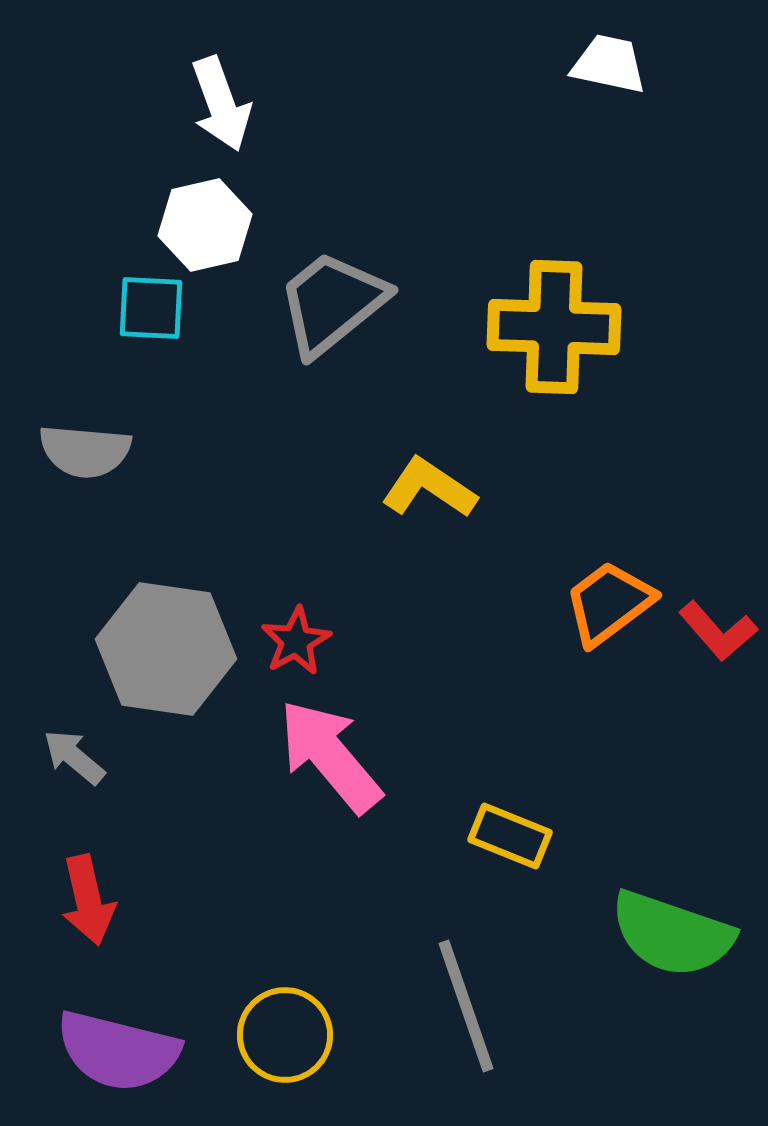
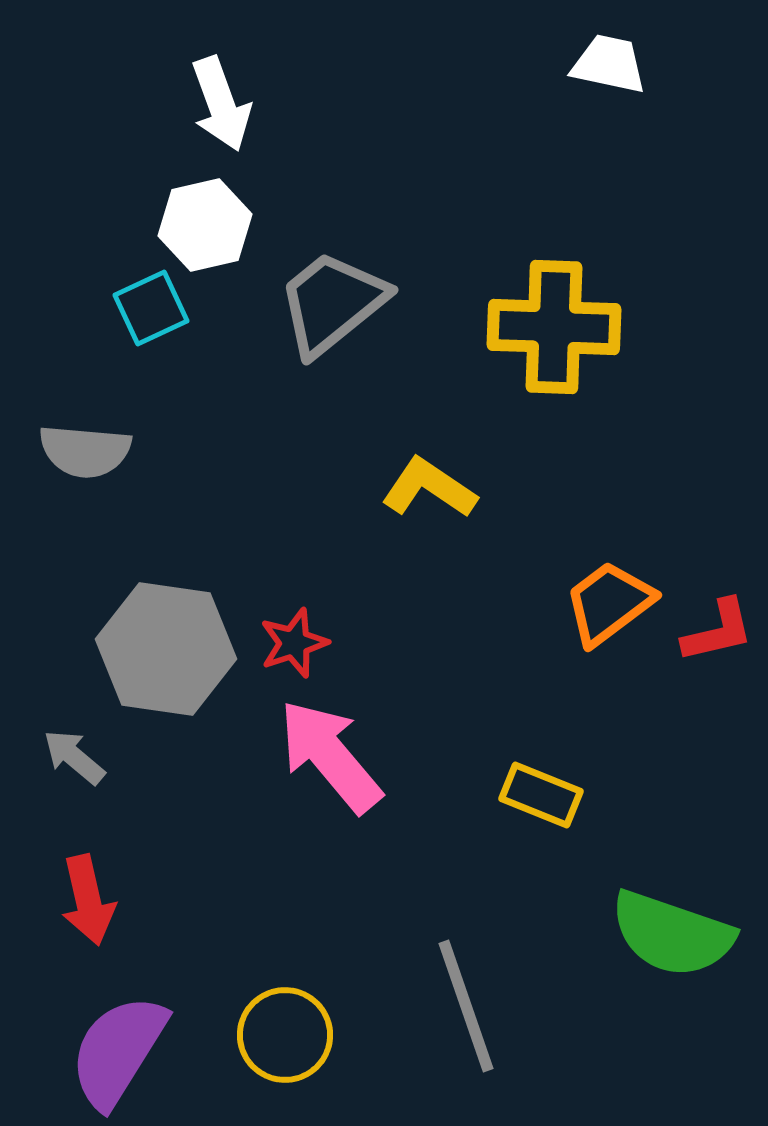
cyan square: rotated 28 degrees counterclockwise
red L-shape: rotated 62 degrees counterclockwise
red star: moved 2 px left, 2 px down; rotated 10 degrees clockwise
yellow rectangle: moved 31 px right, 41 px up
purple semicircle: rotated 108 degrees clockwise
